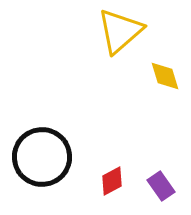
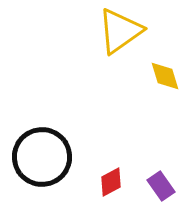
yellow triangle: rotated 6 degrees clockwise
red diamond: moved 1 px left, 1 px down
